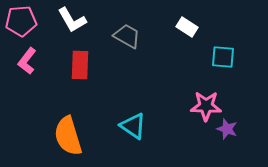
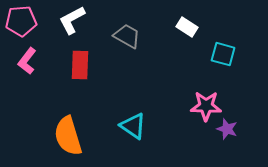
white L-shape: rotated 92 degrees clockwise
cyan square: moved 3 px up; rotated 10 degrees clockwise
